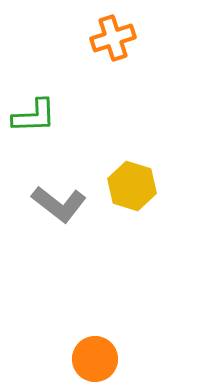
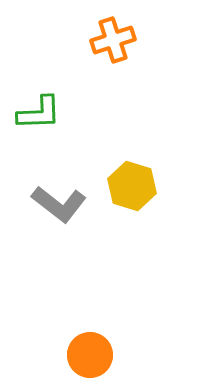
orange cross: moved 2 px down
green L-shape: moved 5 px right, 3 px up
orange circle: moved 5 px left, 4 px up
